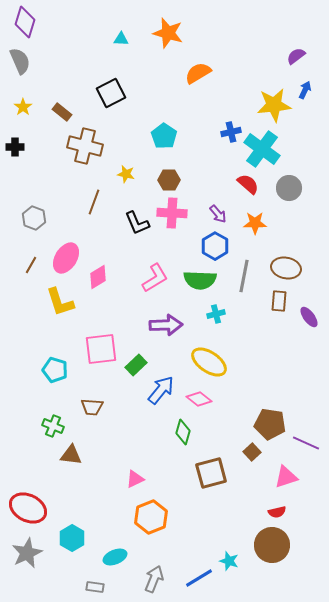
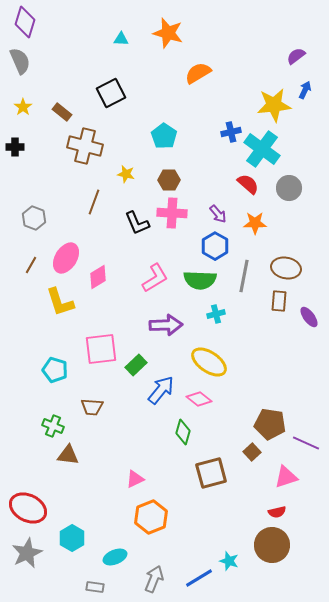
brown triangle at (71, 455): moved 3 px left
